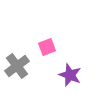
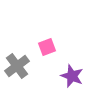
purple star: moved 2 px right, 1 px down
